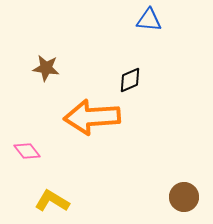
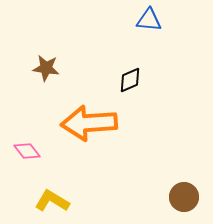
orange arrow: moved 3 px left, 6 px down
